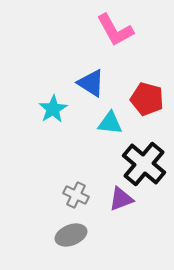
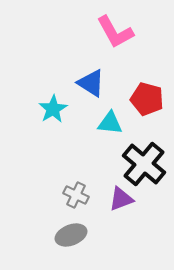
pink L-shape: moved 2 px down
